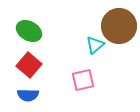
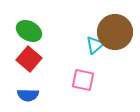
brown circle: moved 4 px left, 6 px down
red square: moved 6 px up
pink square: rotated 25 degrees clockwise
